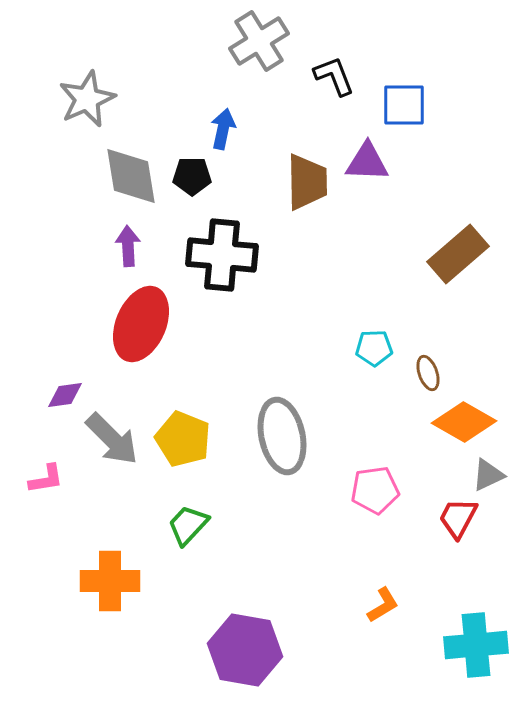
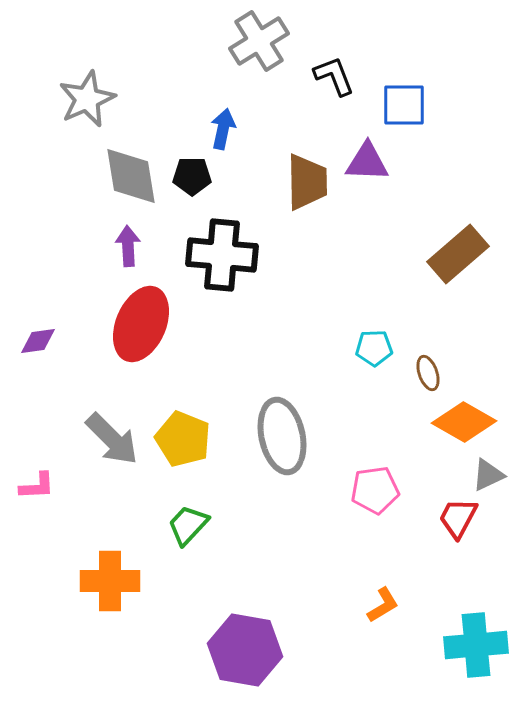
purple diamond: moved 27 px left, 54 px up
pink L-shape: moved 9 px left, 7 px down; rotated 6 degrees clockwise
